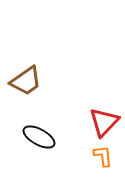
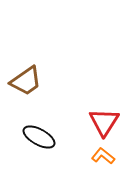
red triangle: rotated 12 degrees counterclockwise
orange L-shape: rotated 45 degrees counterclockwise
